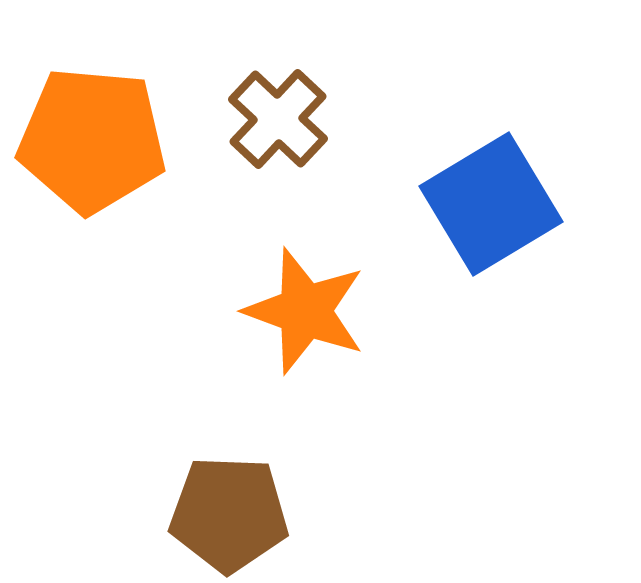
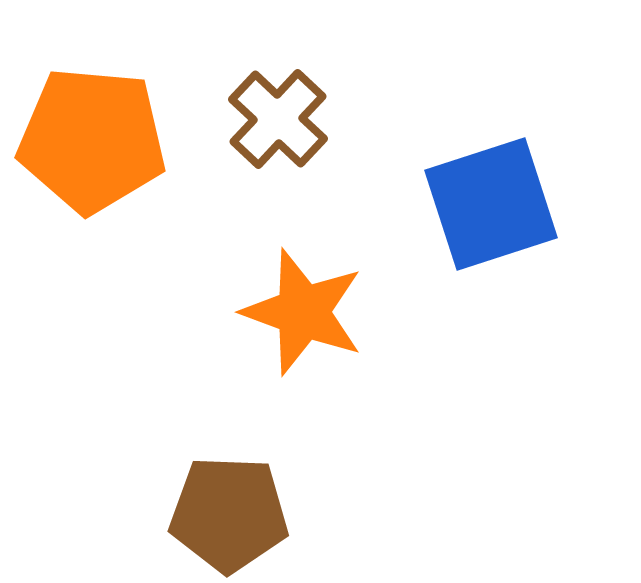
blue square: rotated 13 degrees clockwise
orange star: moved 2 px left, 1 px down
